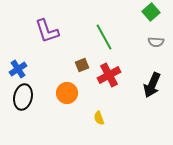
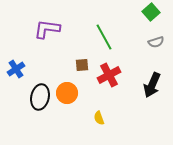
purple L-shape: moved 2 px up; rotated 116 degrees clockwise
gray semicircle: rotated 21 degrees counterclockwise
brown square: rotated 16 degrees clockwise
blue cross: moved 2 px left
black ellipse: moved 17 px right
